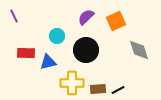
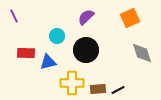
orange square: moved 14 px right, 3 px up
gray diamond: moved 3 px right, 3 px down
